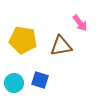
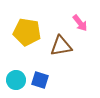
yellow pentagon: moved 4 px right, 8 px up
cyan circle: moved 2 px right, 3 px up
